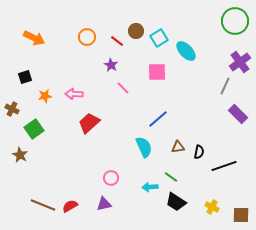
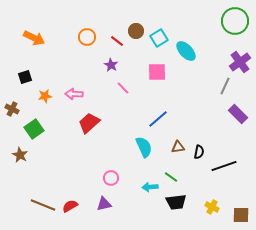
black trapezoid: rotated 40 degrees counterclockwise
